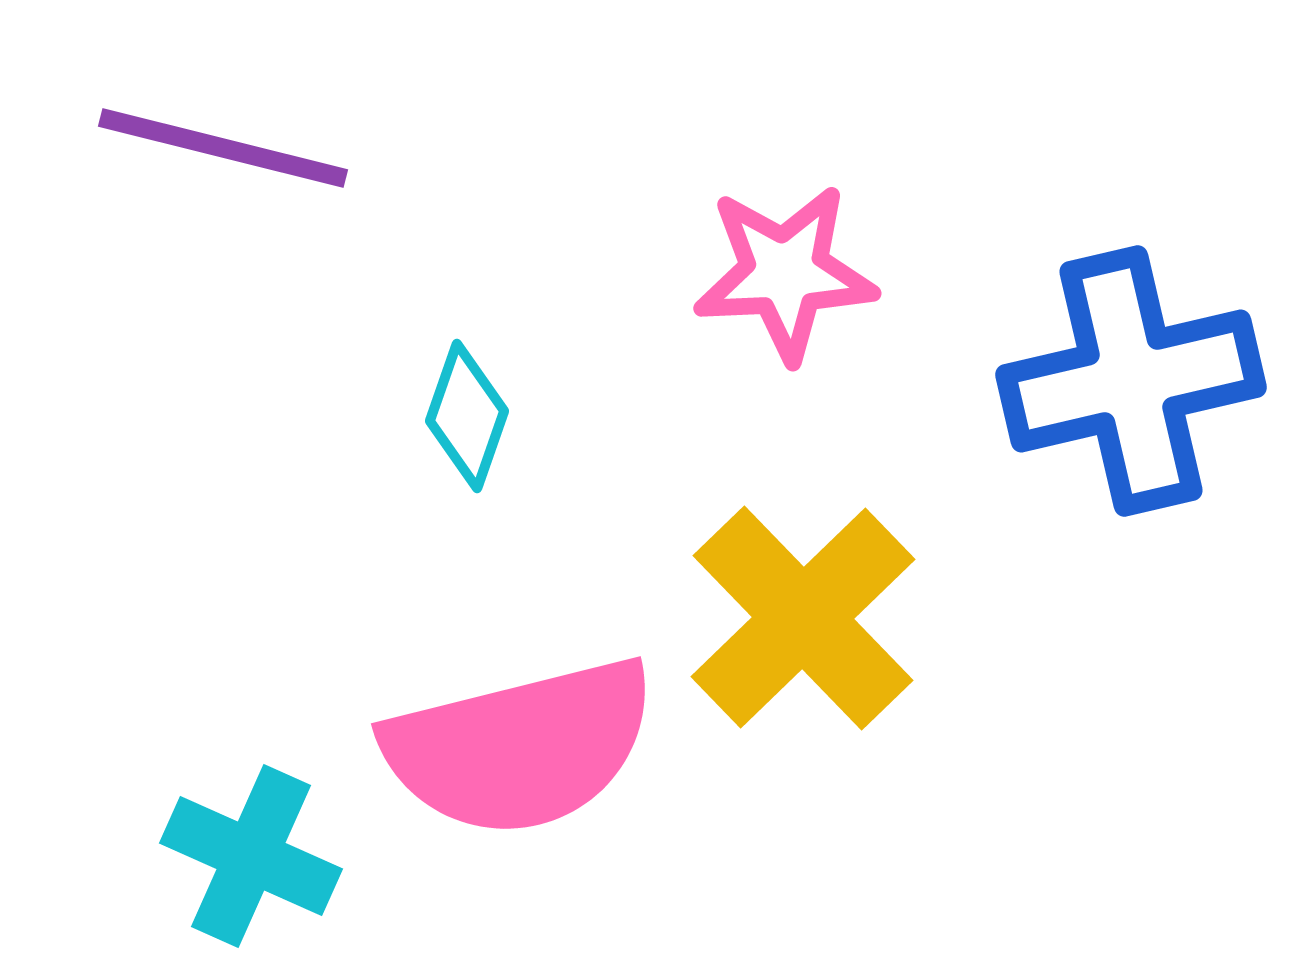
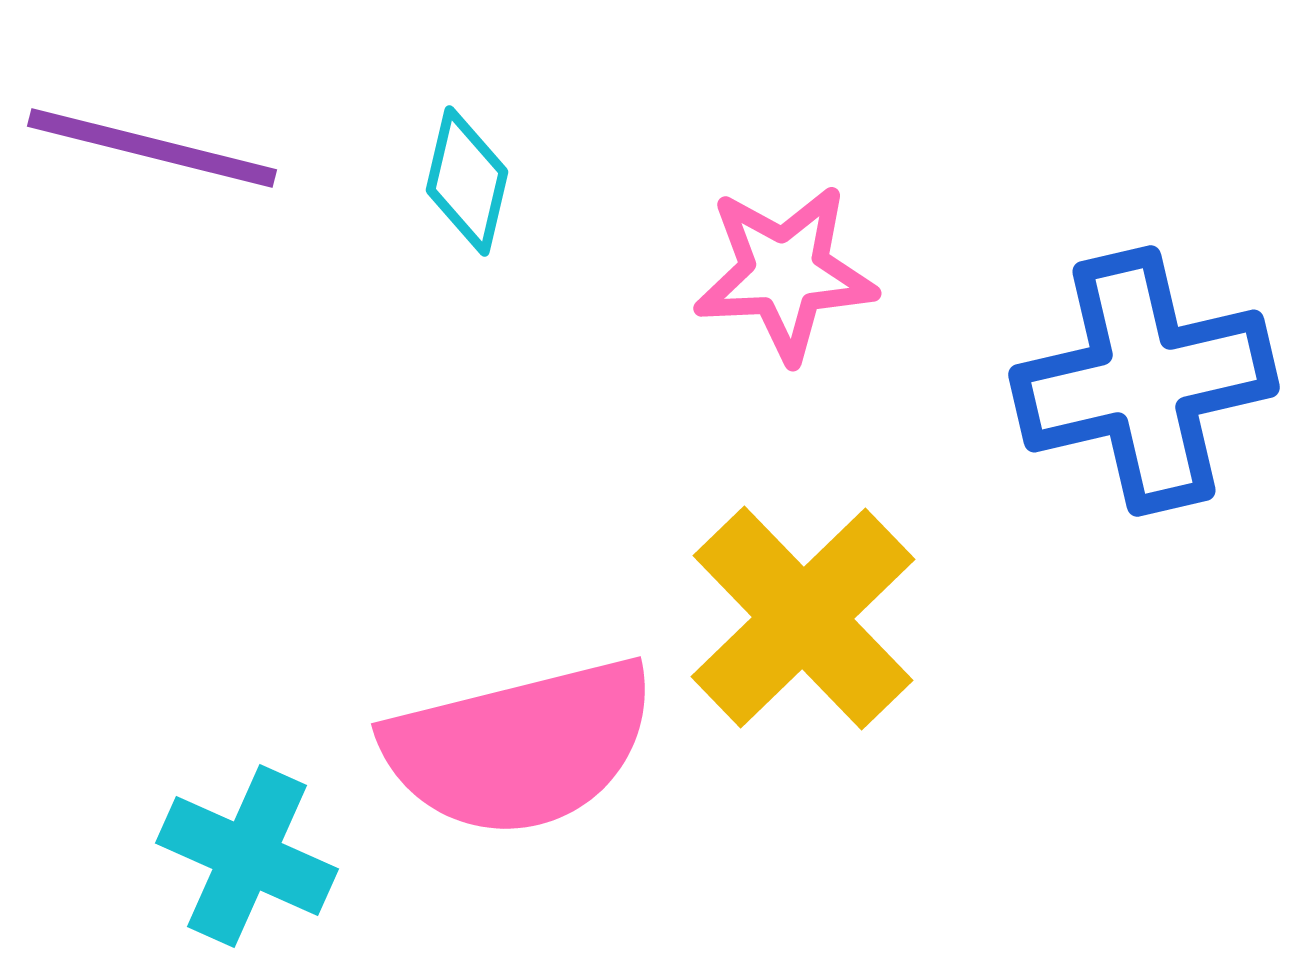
purple line: moved 71 px left
blue cross: moved 13 px right
cyan diamond: moved 235 px up; rotated 6 degrees counterclockwise
cyan cross: moved 4 px left
